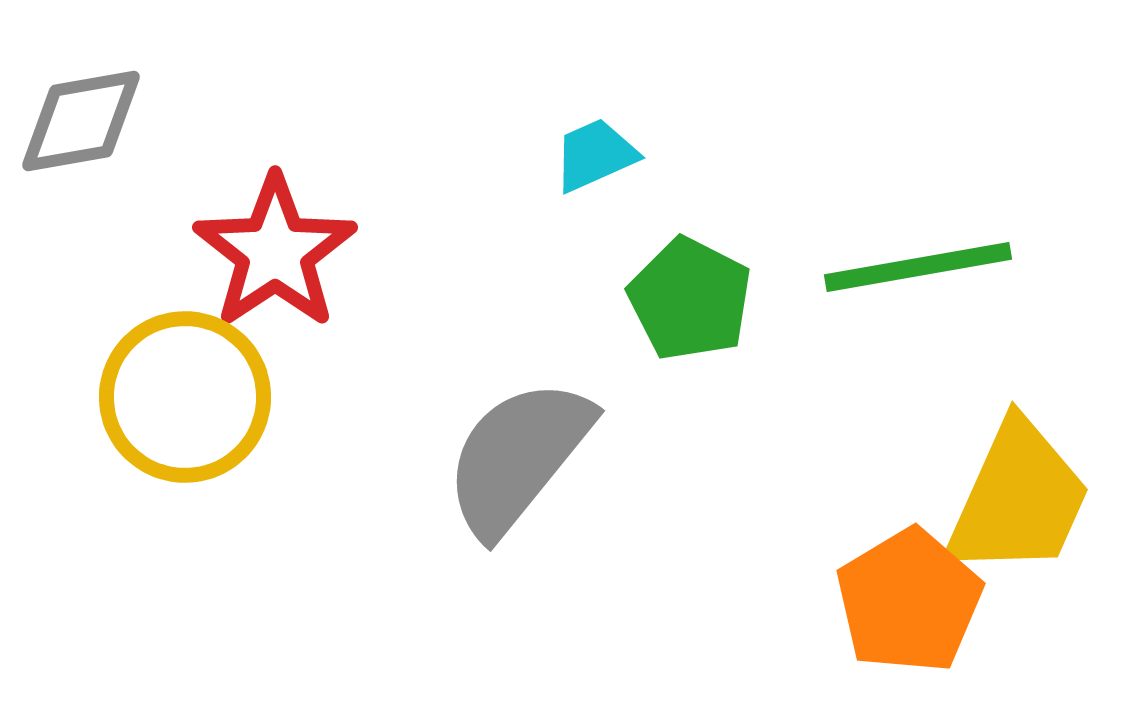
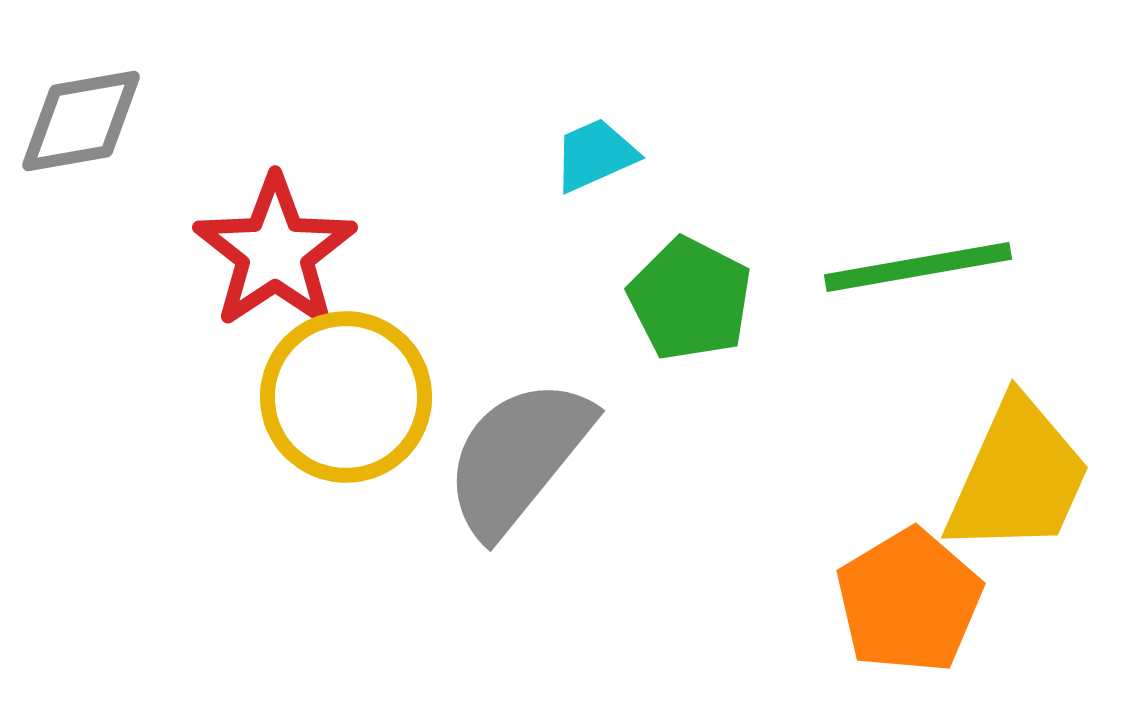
yellow circle: moved 161 px right
yellow trapezoid: moved 22 px up
